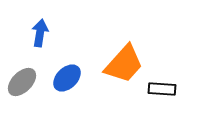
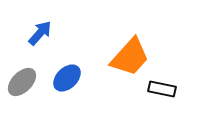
blue arrow: rotated 32 degrees clockwise
orange trapezoid: moved 6 px right, 7 px up
black rectangle: rotated 8 degrees clockwise
